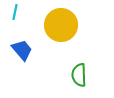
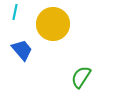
yellow circle: moved 8 px left, 1 px up
green semicircle: moved 2 px right, 2 px down; rotated 35 degrees clockwise
